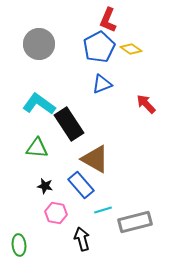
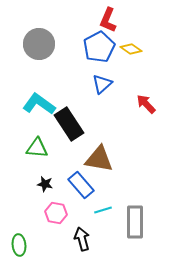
blue triangle: rotated 20 degrees counterclockwise
brown triangle: moved 4 px right; rotated 20 degrees counterclockwise
black star: moved 2 px up
gray rectangle: rotated 76 degrees counterclockwise
